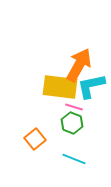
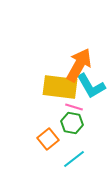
cyan L-shape: rotated 108 degrees counterclockwise
green hexagon: rotated 10 degrees counterclockwise
orange square: moved 13 px right
cyan line: rotated 60 degrees counterclockwise
